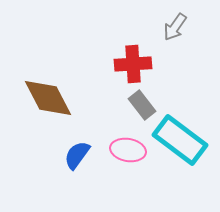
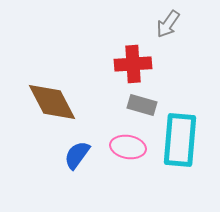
gray arrow: moved 7 px left, 3 px up
brown diamond: moved 4 px right, 4 px down
gray rectangle: rotated 36 degrees counterclockwise
cyan rectangle: rotated 58 degrees clockwise
pink ellipse: moved 3 px up
